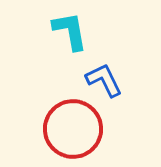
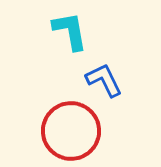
red circle: moved 2 px left, 2 px down
